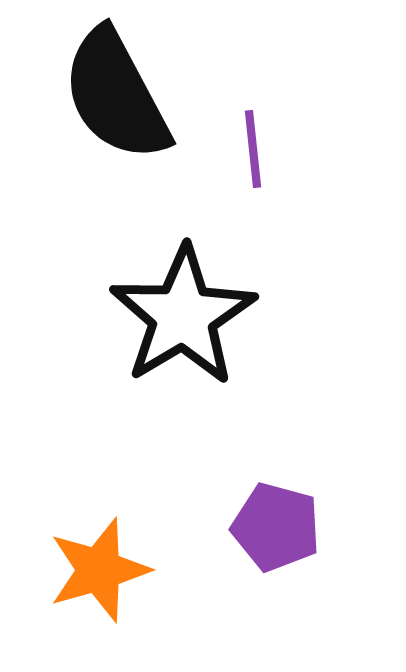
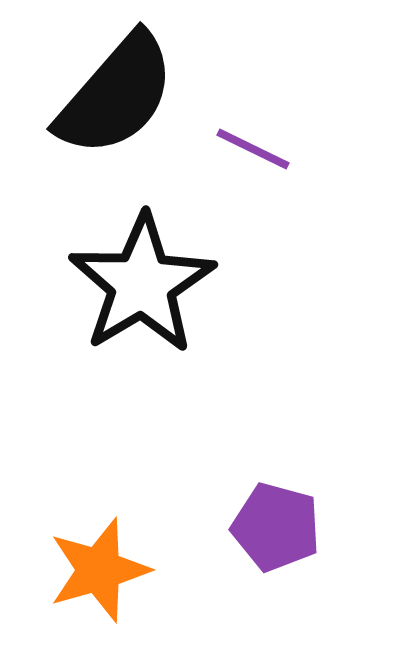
black semicircle: rotated 111 degrees counterclockwise
purple line: rotated 58 degrees counterclockwise
black star: moved 41 px left, 32 px up
